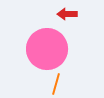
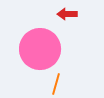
pink circle: moved 7 px left
